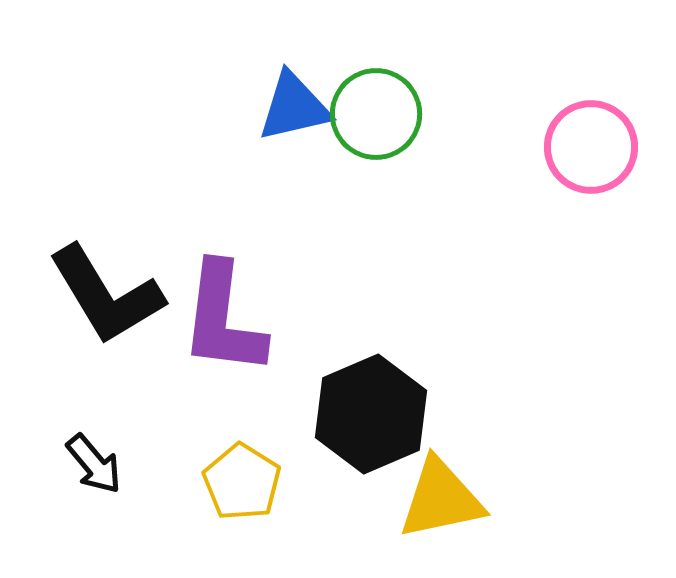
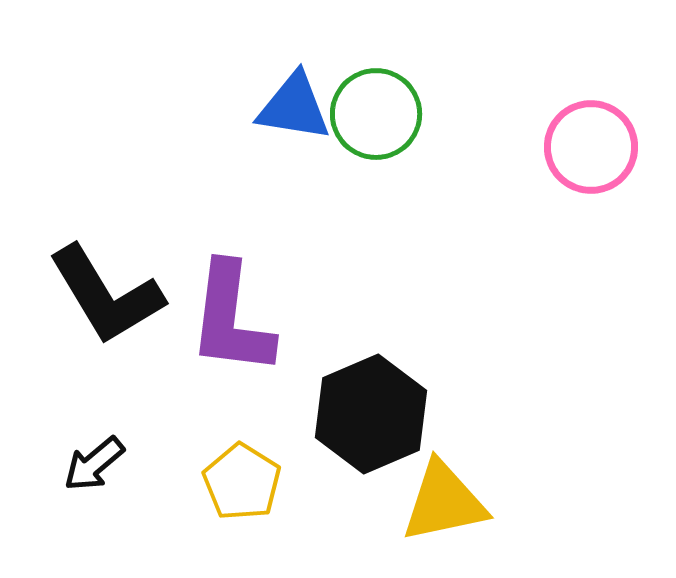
blue triangle: rotated 22 degrees clockwise
purple L-shape: moved 8 px right
black arrow: rotated 90 degrees clockwise
yellow triangle: moved 3 px right, 3 px down
